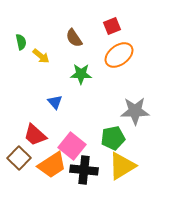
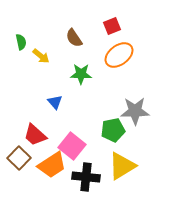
green pentagon: moved 8 px up
black cross: moved 2 px right, 7 px down
